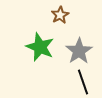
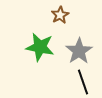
green star: rotated 12 degrees counterclockwise
